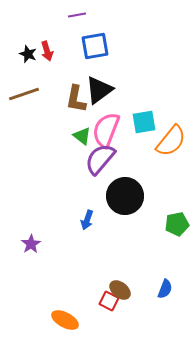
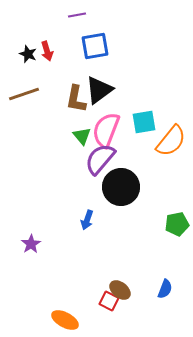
green triangle: rotated 12 degrees clockwise
black circle: moved 4 px left, 9 px up
